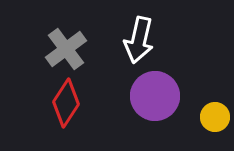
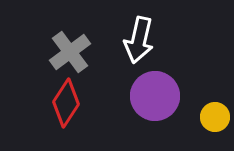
gray cross: moved 4 px right, 3 px down
